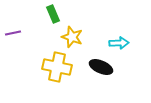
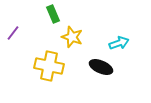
purple line: rotated 42 degrees counterclockwise
cyan arrow: rotated 18 degrees counterclockwise
yellow cross: moved 8 px left, 1 px up
